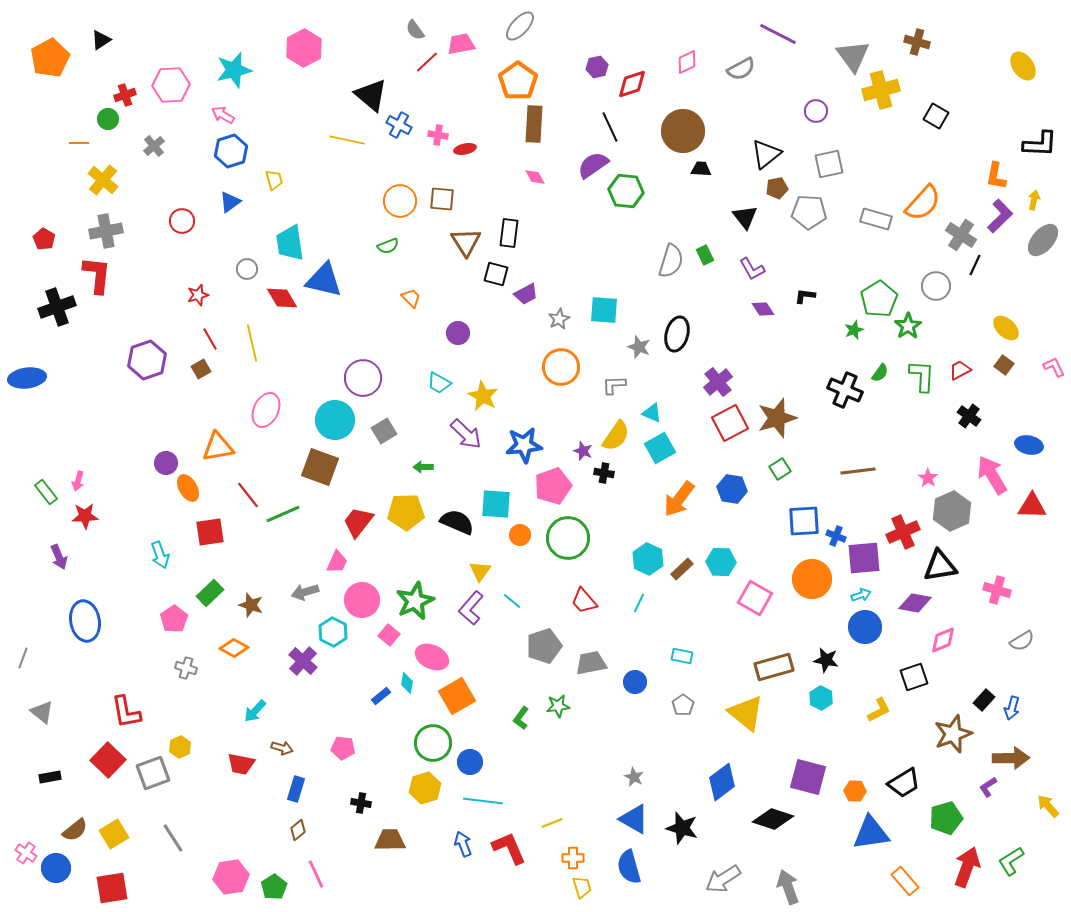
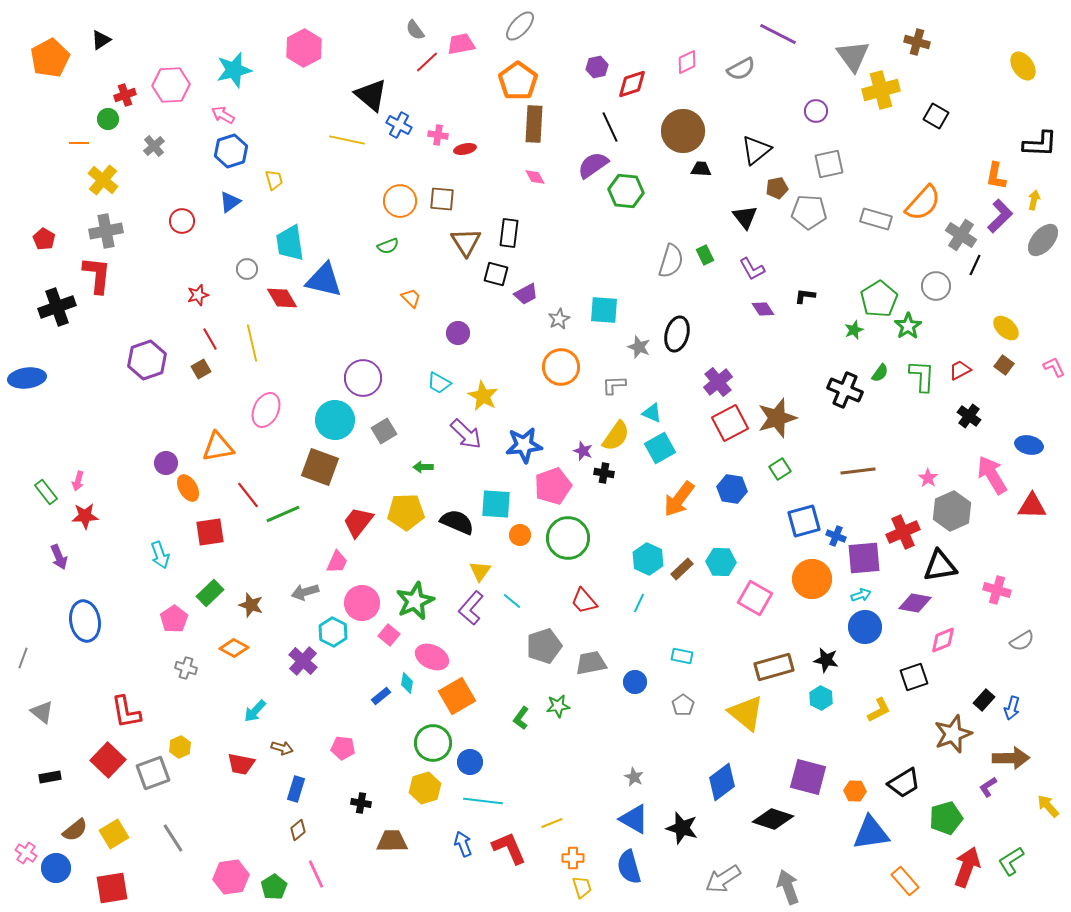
black triangle at (766, 154): moved 10 px left, 4 px up
blue square at (804, 521): rotated 12 degrees counterclockwise
pink circle at (362, 600): moved 3 px down
brown trapezoid at (390, 840): moved 2 px right, 1 px down
